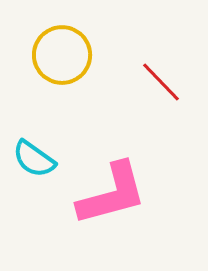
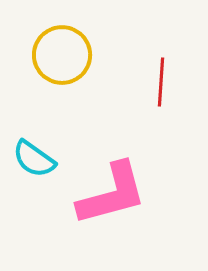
red line: rotated 48 degrees clockwise
